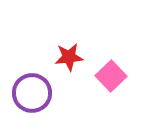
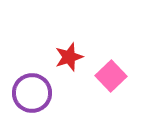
red star: rotated 12 degrees counterclockwise
